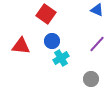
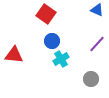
red triangle: moved 7 px left, 9 px down
cyan cross: moved 1 px down
